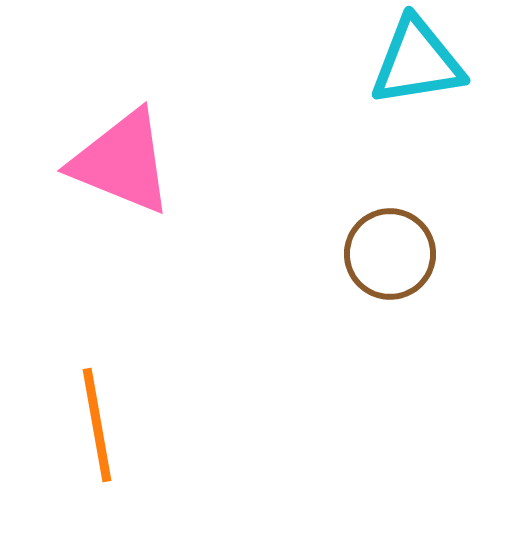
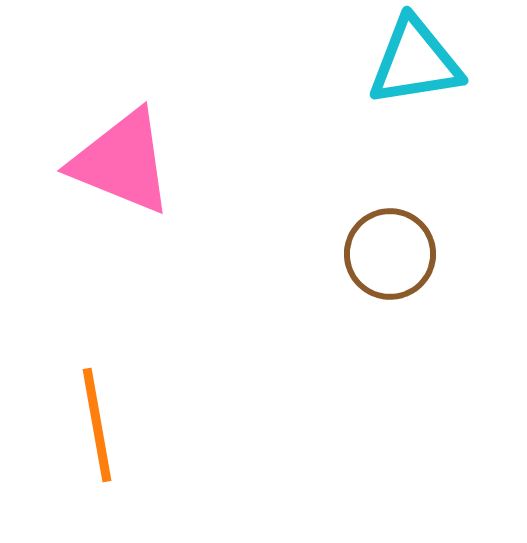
cyan triangle: moved 2 px left
